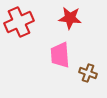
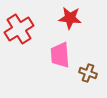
red cross: moved 7 px down; rotated 8 degrees counterclockwise
